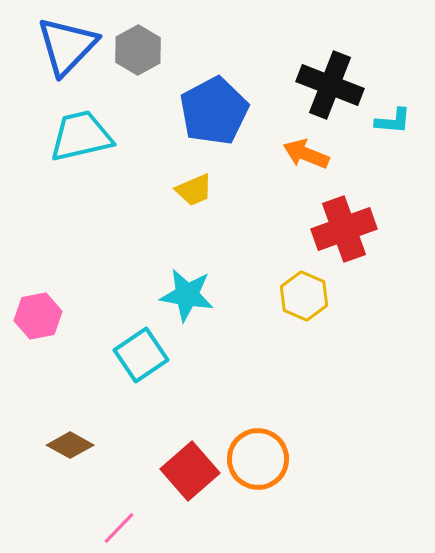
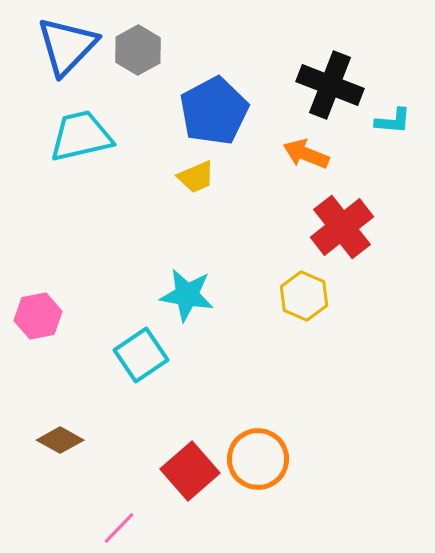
yellow trapezoid: moved 2 px right, 13 px up
red cross: moved 2 px left, 2 px up; rotated 18 degrees counterclockwise
brown diamond: moved 10 px left, 5 px up
